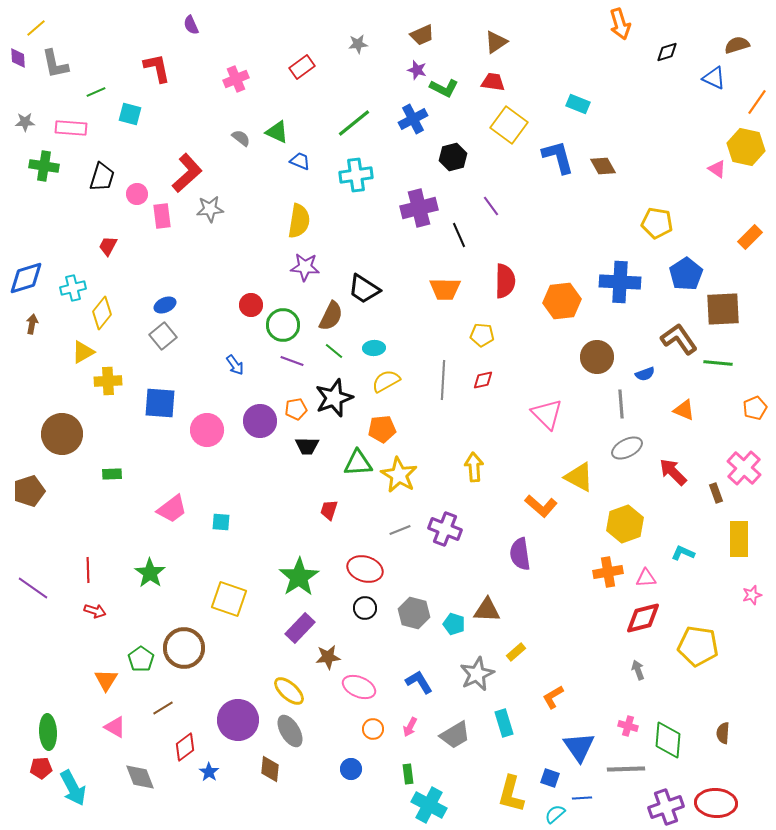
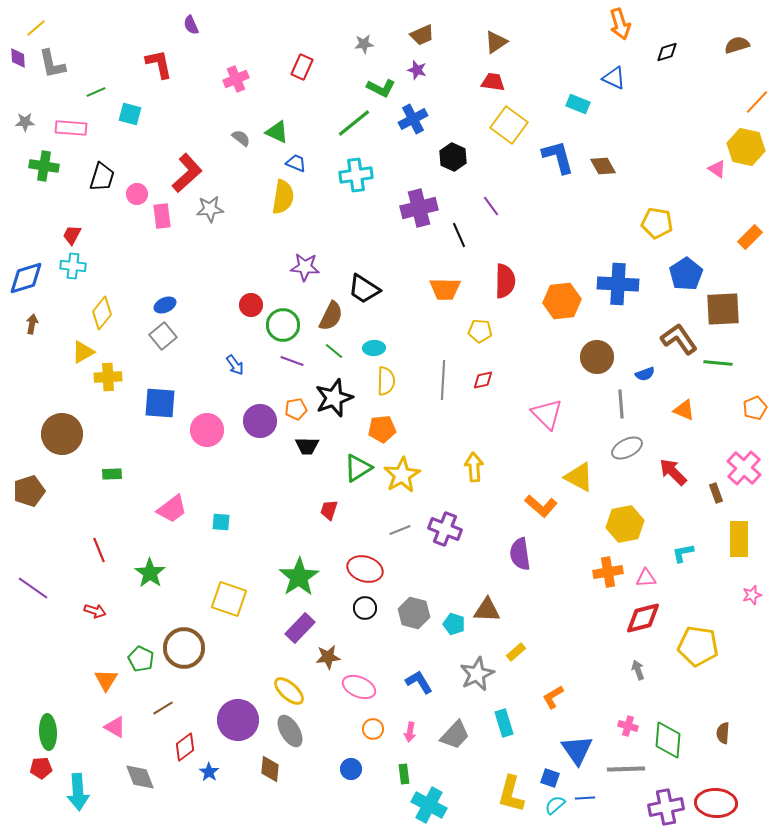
gray star at (358, 44): moved 6 px right
gray L-shape at (55, 64): moved 3 px left
red rectangle at (302, 67): rotated 30 degrees counterclockwise
red L-shape at (157, 68): moved 2 px right, 4 px up
blue triangle at (714, 78): moved 100 px left
green L-shape at (444, 88): moved 63 px left
orange line at (757, 102): rotated 8 degrees clockwise
black hexagon at (453, 157): rotated 20 degrees counterclockwise
blue trapezoid at (300, 161): moved 4 px left, 2 px down
yellow semicircle at (299, 221): moved 16 px left, 24 px up
red trapezoid at (108, 246): moved 36 px left, 11 px up
blue cross at (620, 282): moved 2 px left, 2 px down
cyan cross at (73, 288): moved 22 px up; rotated 20 degrees clockwise
yellow pentagon at (482, 335): moved 2 px left, 4 px up
yellow cross at (108, 381): moved 4 px up
yellow semicircle at (386, 381): rotated 120 degrees clockwise
green triangle at (358, 463): moved 5 px down; rotated 28 degrees counterclockwise
yellow star at (399, 475): moved 3 px right; rotated 12 degrees clockwise
yellow hexagon at (625, 524): rotated 9 degrees clockwise
cyan L-shape at (683, 553): rotated 35 degrees counterclockwise
red line at (88, 570): moved 11 px right, 20 px up; rotated 20 degrees counterclockwise
green pentagon at (141, 659): rotated 10 degrees counterclockwise
pink arrow at (410, 727): moved 5 px down; rotated 18 degrees counterclockwise
gray trapezoid at (455, 735): rotated 16 degrees counterclockwise
blue triangle at (579, 747): moved 2 px left, 3 px down
green rectangle at (408, 774): moved 4 px left
cyan arrow at (73, 788): moved 5 px right, 4 px down; rotated 24 degrees clockwise
blue line at (582, 798): moved 3 px right
purple cross at (666, 807): rotated 8 degrees clockwise
cyan semicircle at (555, 814): moved 9 px up
